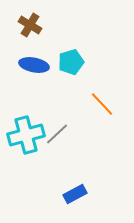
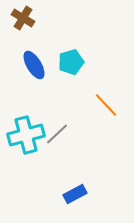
brown cross: moved 7 px left, 7 px up
blue ellipse: rotated 48 degrees clockwise
orange line: moved 4 px right, 1 px down
